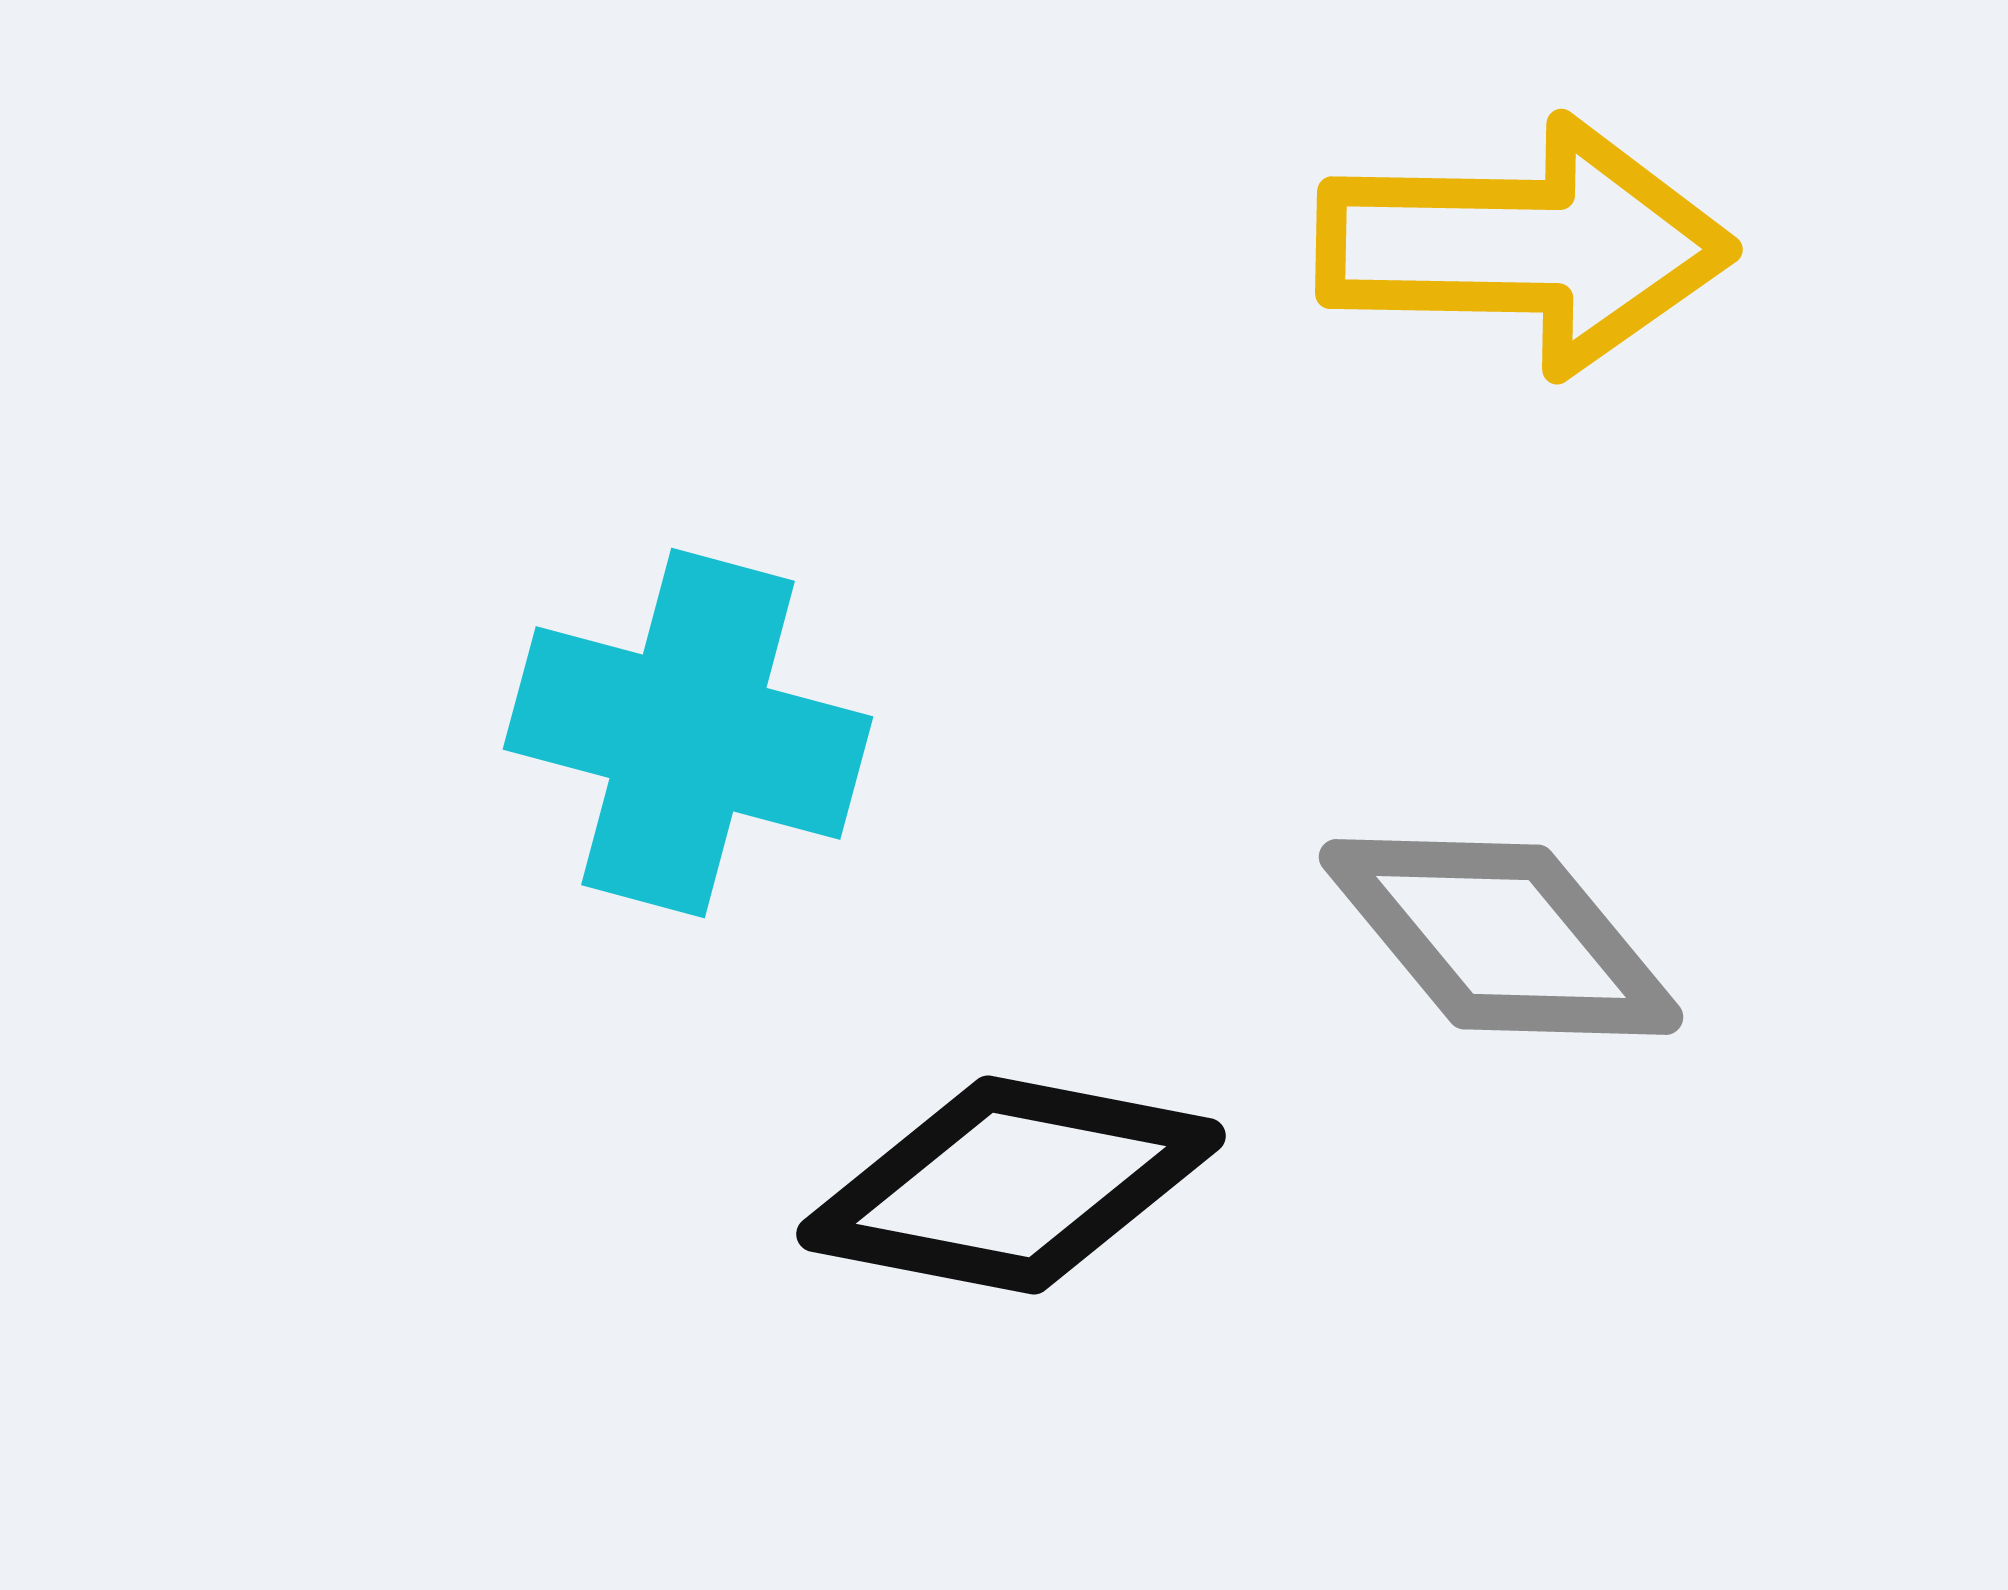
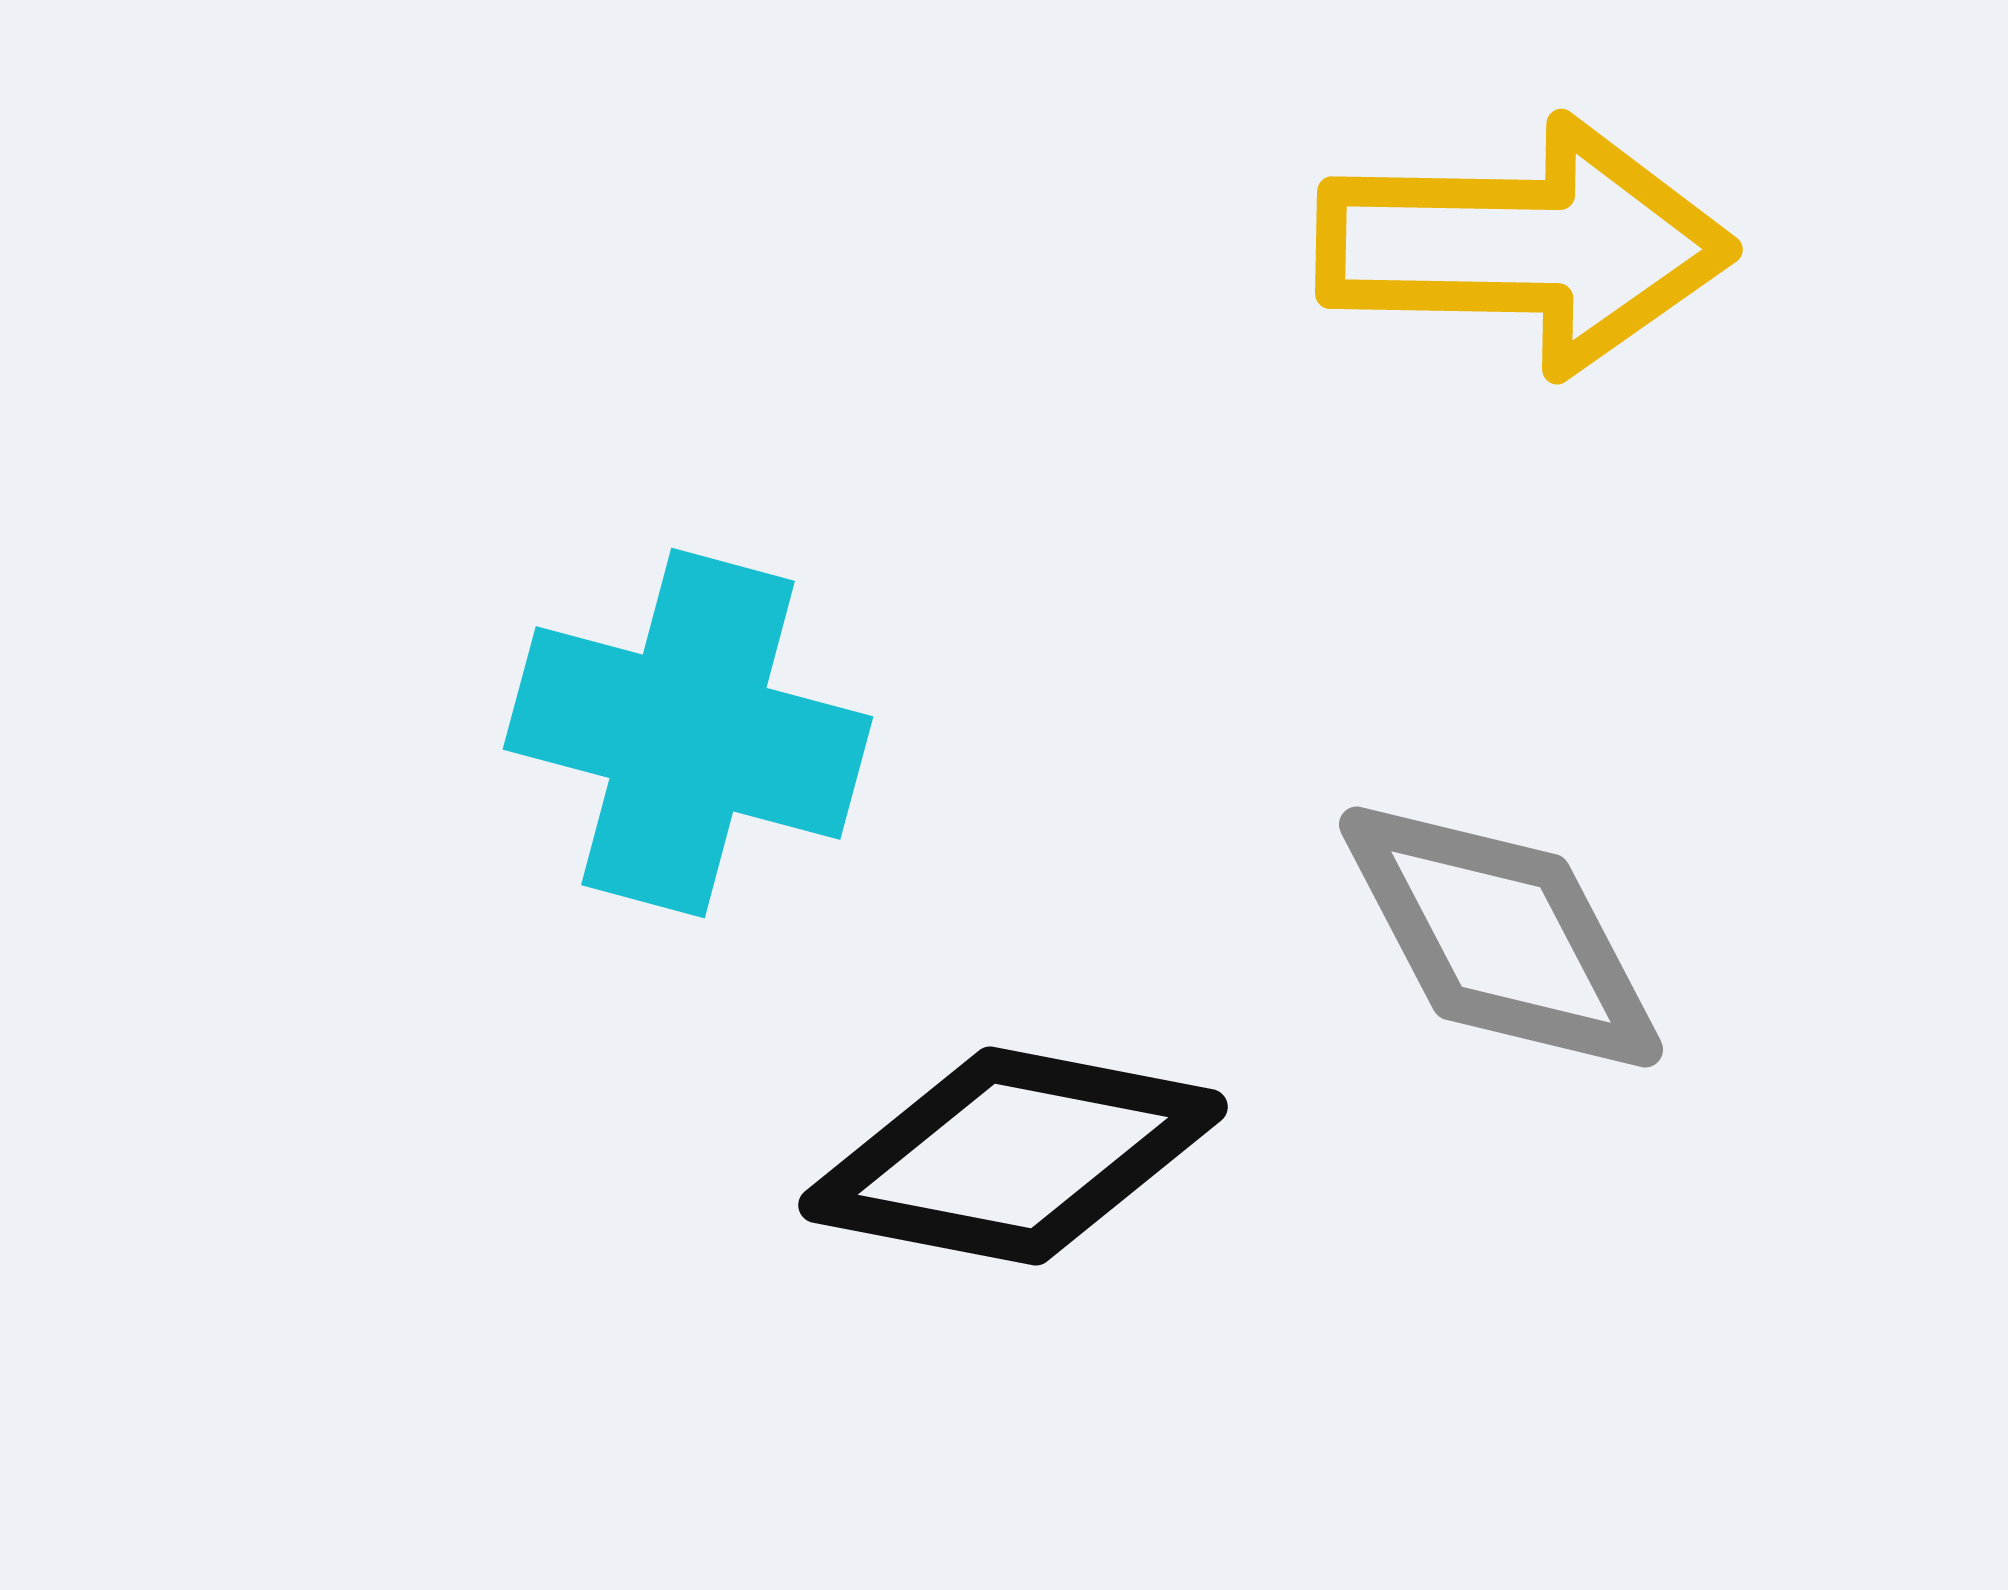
gray diamond: rotated 12 degrees clockwise
black diamond: moved 2 px right, 29 px up
